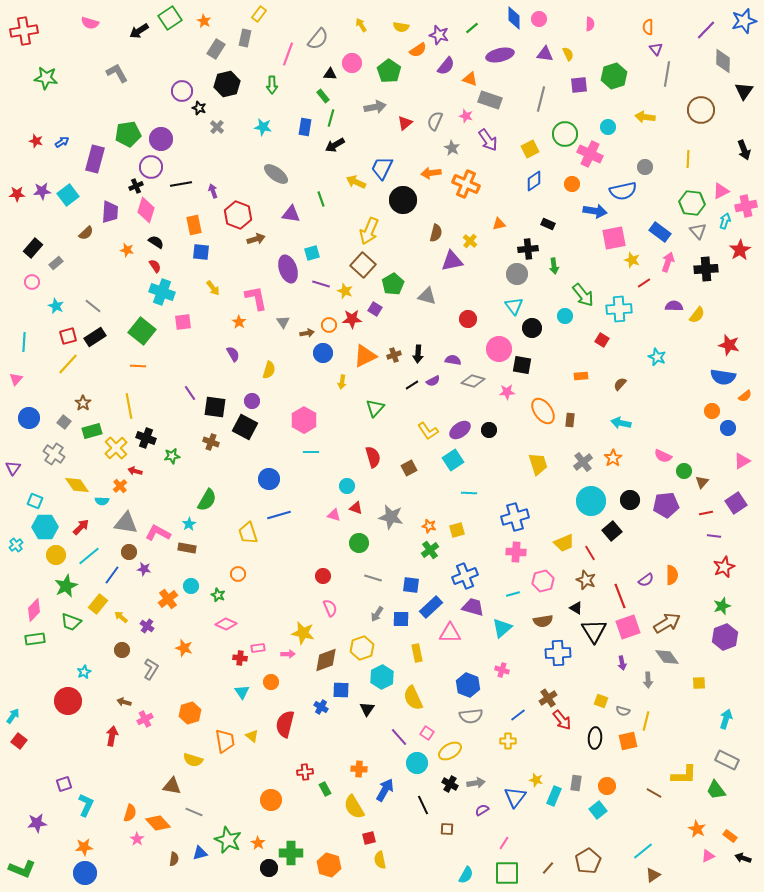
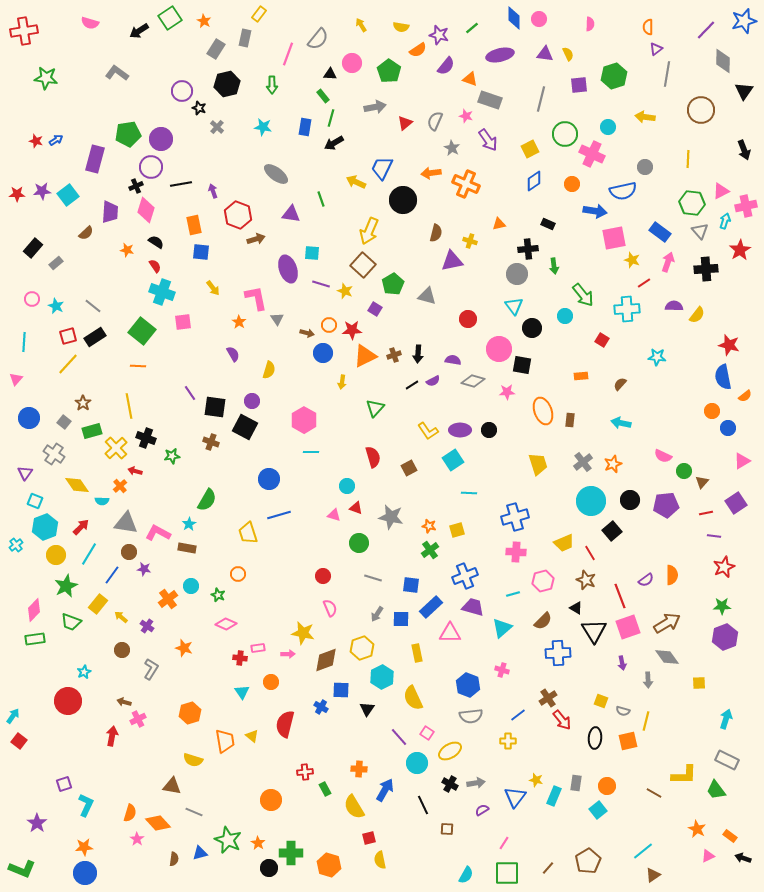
purple triangle at (656, 49): rotated 32 degrees clockwise
gray L-shape at (117, 73): rotated 25 degrees counterclockwise
blue arrow at (62, 142): moved 6 px left, 2 px up
black arrow at (335, 145): moved 1 px left, 2 px up
pink cross at (590, 154): moved 2 px right
gray triangle at (698, 231): moved 2 px right
yellow cross at (470, 241): rotated 24 degrees counterclockwise
cyan square at (312, 253): rotated 21 degrees clockwise
pink circle at (32, 282): moved 17 px down
cyan cross at (619, 309): moved 8 px right
red star at (352, 319): moved 11 px down
gray triangle at (283, 322): moved 6 px left, 3 px up
brown arrow at (307, 333): rotated 24 degrees clockwise
cyan star at (657, 357): rotated 18 degrees counterclockwise
blue semicircle at (723, 377): rotated 70 degrees clockwise
orange ellipse at (543, 411): rotated 16 degrees clockwise
purple ellipse at (460, 430): rotated 35 degrees clockwise
orange star at (613, 458): moved 6 px down; rotated 12 degrees clockwise
purple triangle at (13, 468): moved 12 px right, 5 px down
cyan hexagon at (45, 527): rotated 20 degrees counterclockwise
cyan line at (89, 556): moved 2 px up; rotated 20 degrees counterclockwise
green star at (722, 606): rotated 18 degrees clockwise
brown semicircle at (543, 621): rotated 36 degrees counterclockwise
pink cross at (145, 719): moved 7 px left
purple star at (37, 823): rotated 30 degrees counterclockwise
